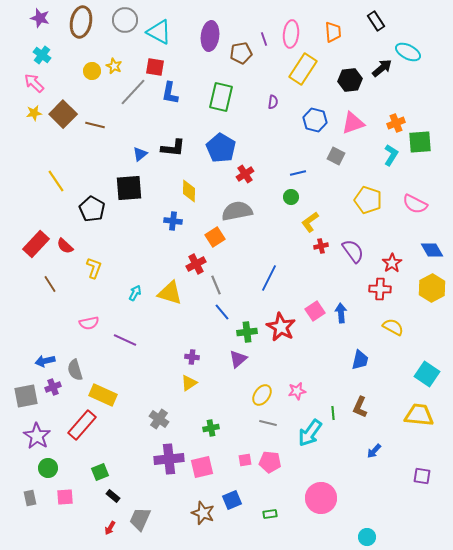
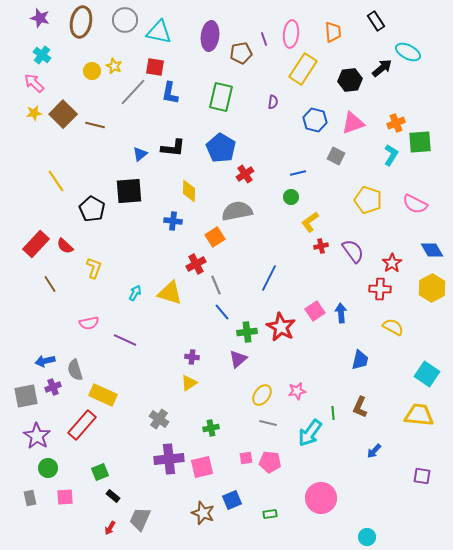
cyan triangle at (159, 32): rotated 16 degrees counterclockwise
black square at (129, 188): moved 3 px down
pink square at (245, 460): moved 1 px right, 2 px up
